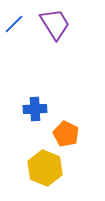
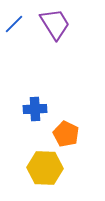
yellow hexagon: rotated 20 degrees counterclockwise
